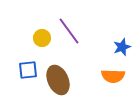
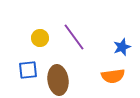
purple line: moved 5 px right, 6 px down
yellow circle: moved 2 px left
orange semicircle: rotated 10 degrees counterclockwise
brown ellipse: rotated 16 degrees clockwise
